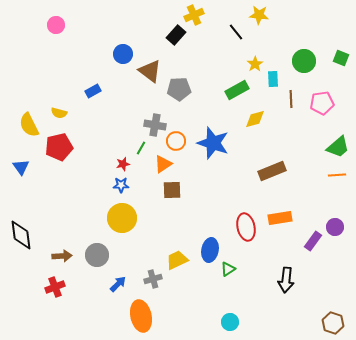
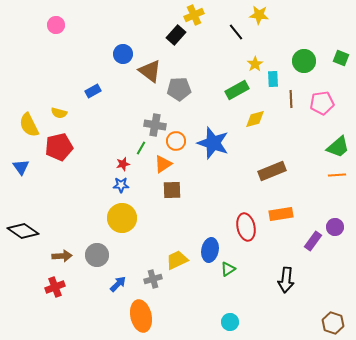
orange rectangle at (280, 218): moved 1 px right, 4 px up
black diamond at (21, 235): moved 2 px right, 4 px up; rotated 48 degrees counterclockwise
